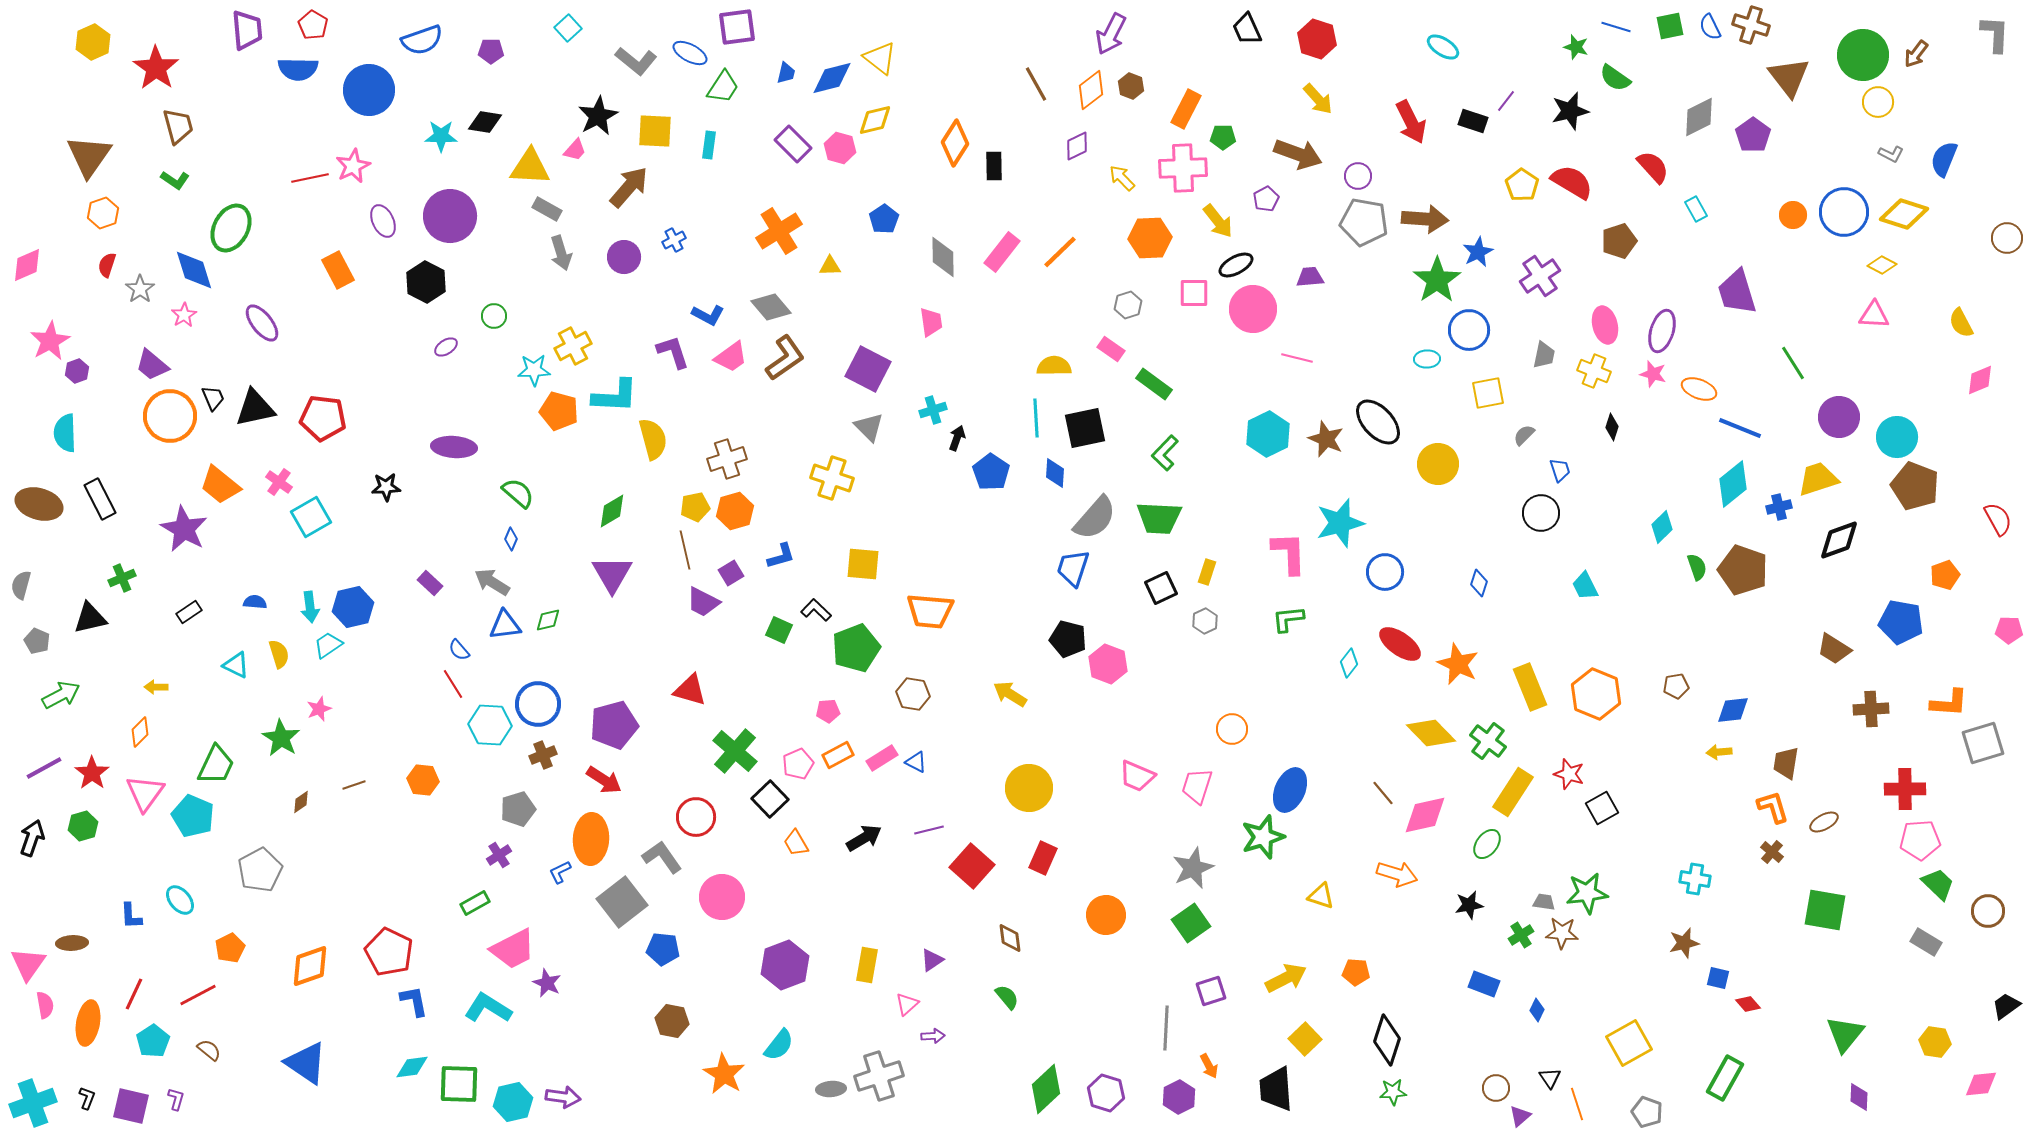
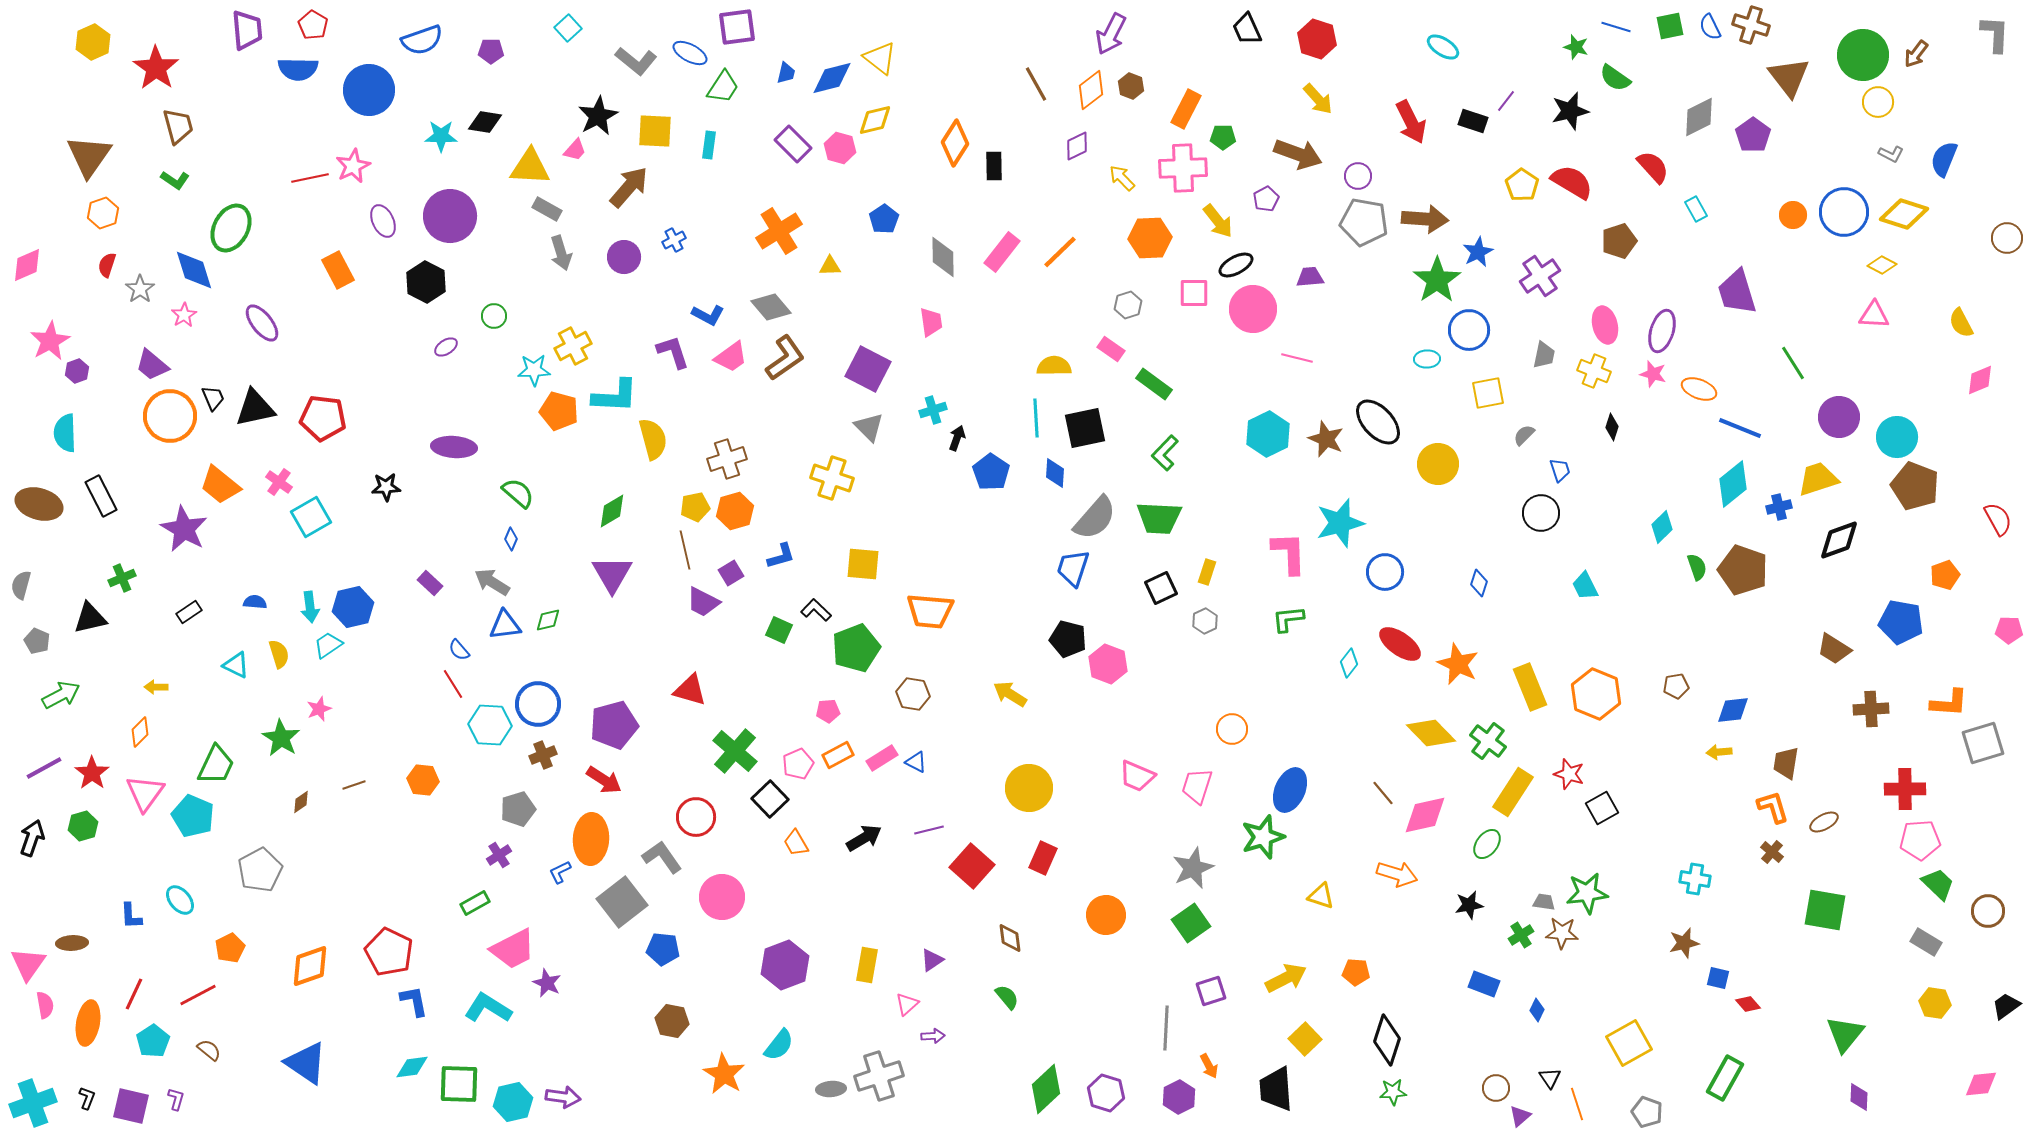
black rectangle at (100, 499): moved 1 px right, 3 px up
yellow hexagon at (1935, 1042): moved 39 px up
